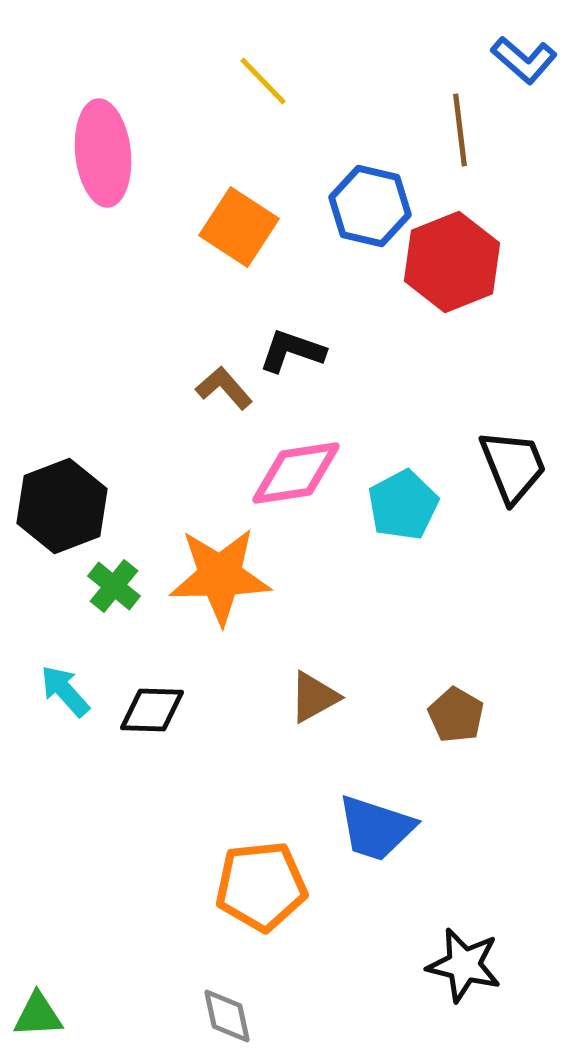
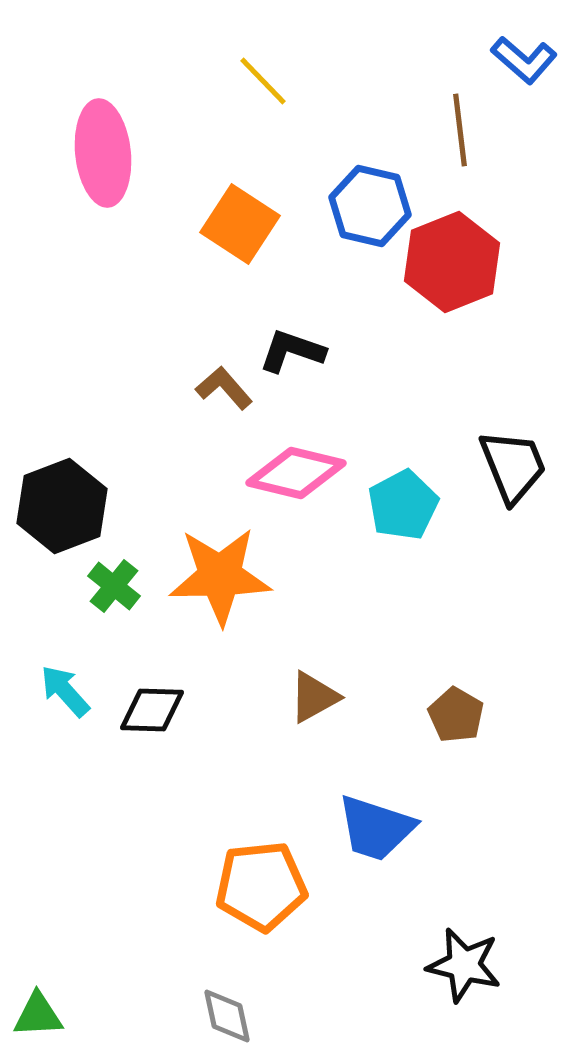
orange square: moved 1 px right, 3 px up
pink diamond: rotated 22 degrees clockwise
